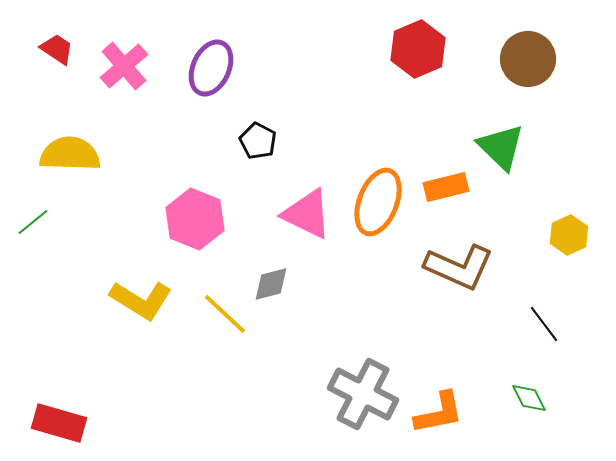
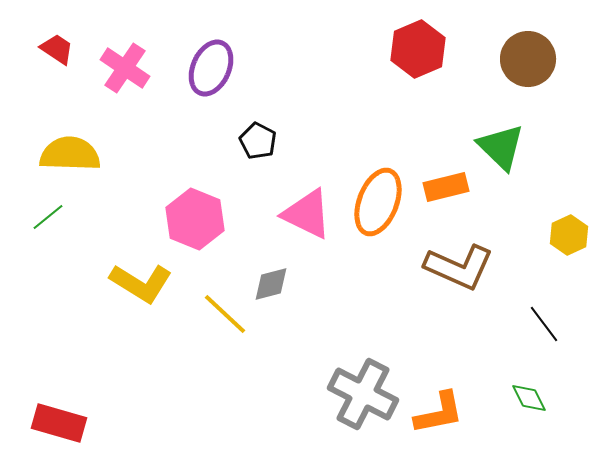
pink cross: moved 1 px right, 2 px down; rotated 15 degrees counterclockwise
green line: moved 15 px right, 5 px up
yellow L-shape: moved 17 px up
